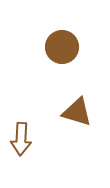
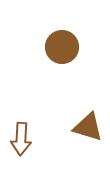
brown triangle: moved 11 px right, 15 px down
